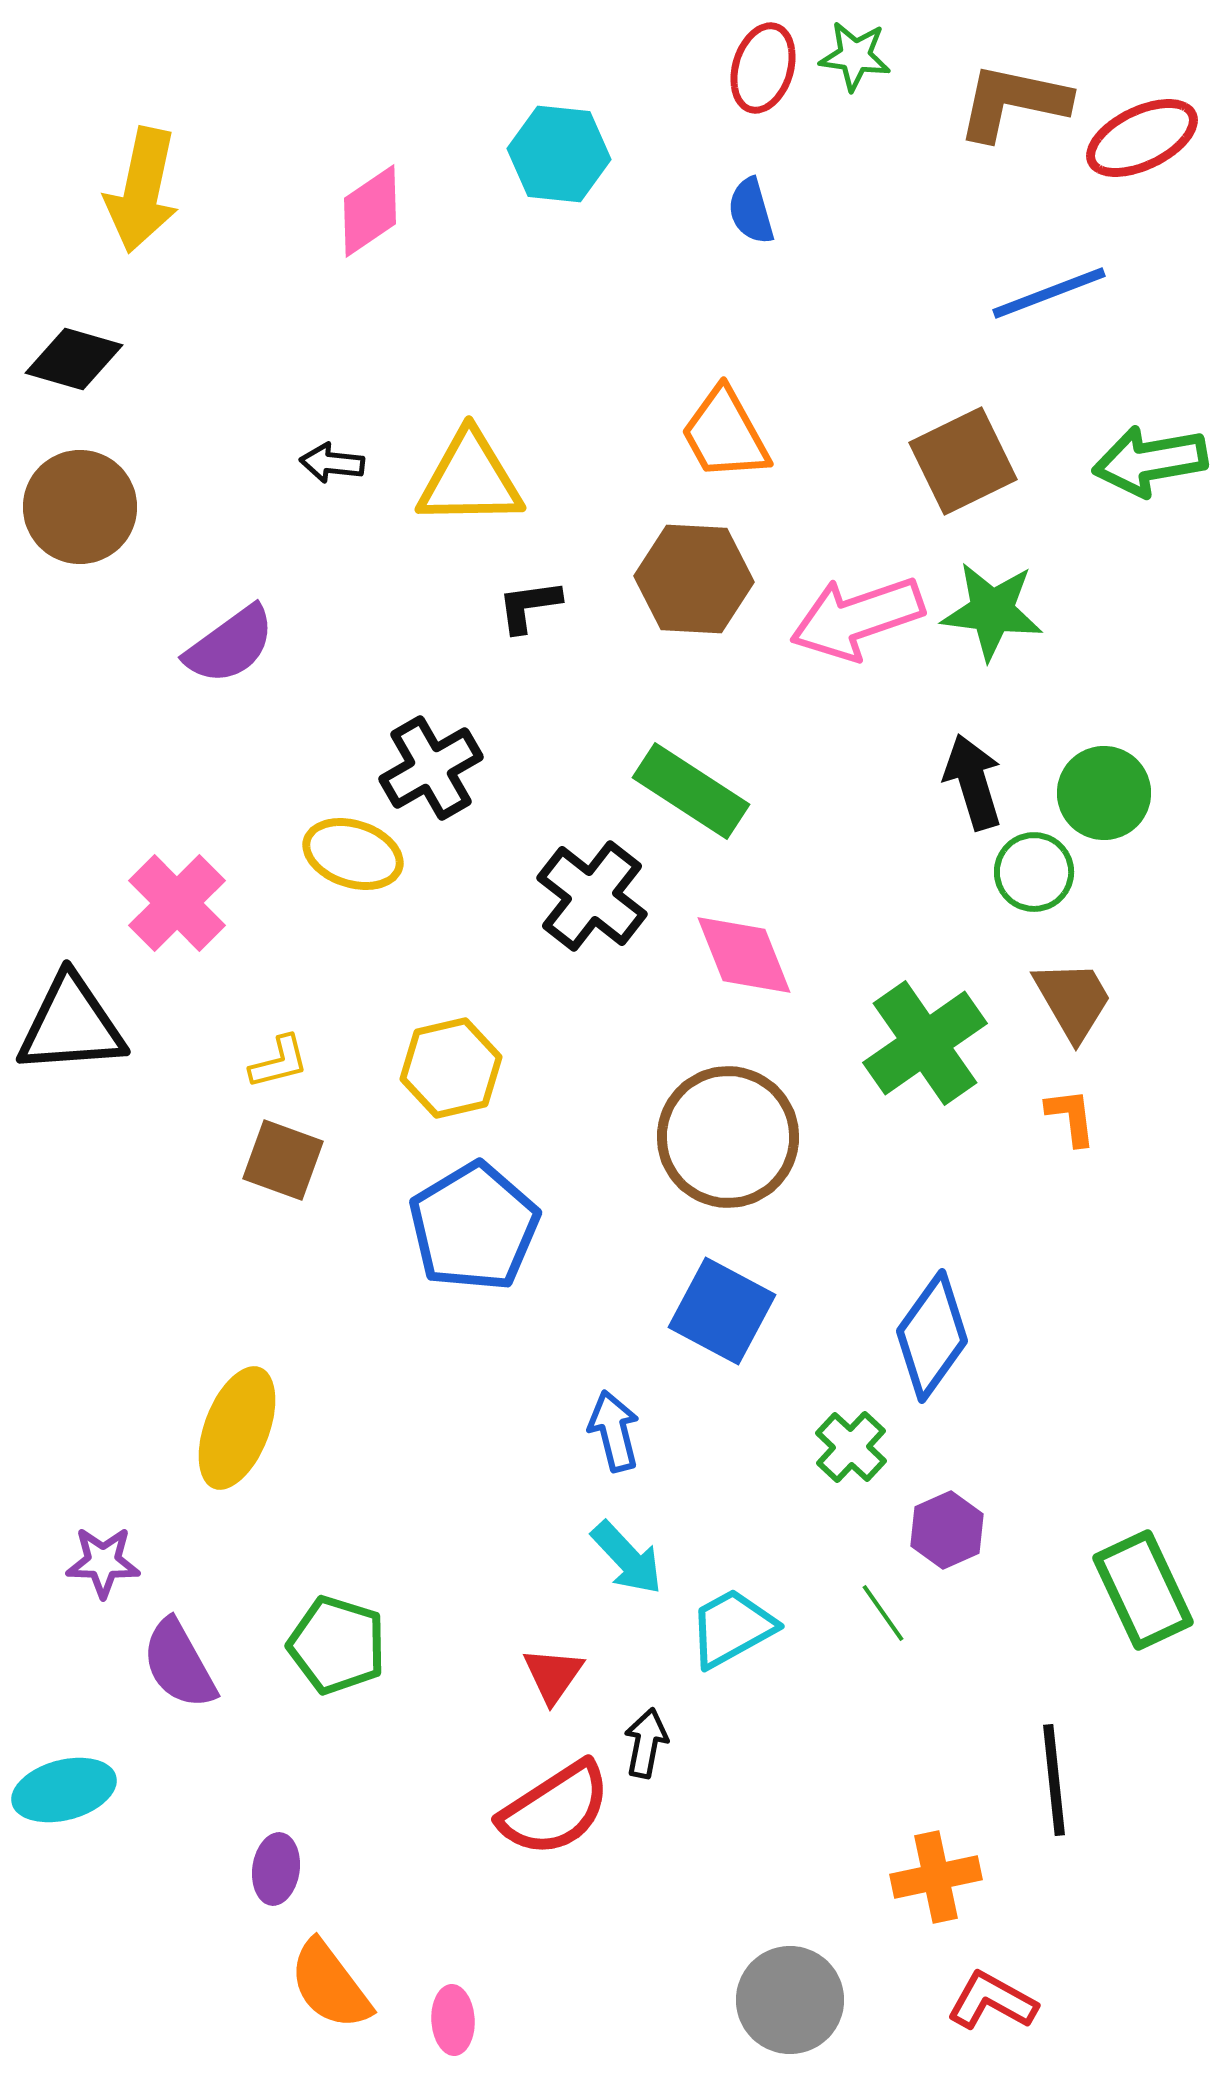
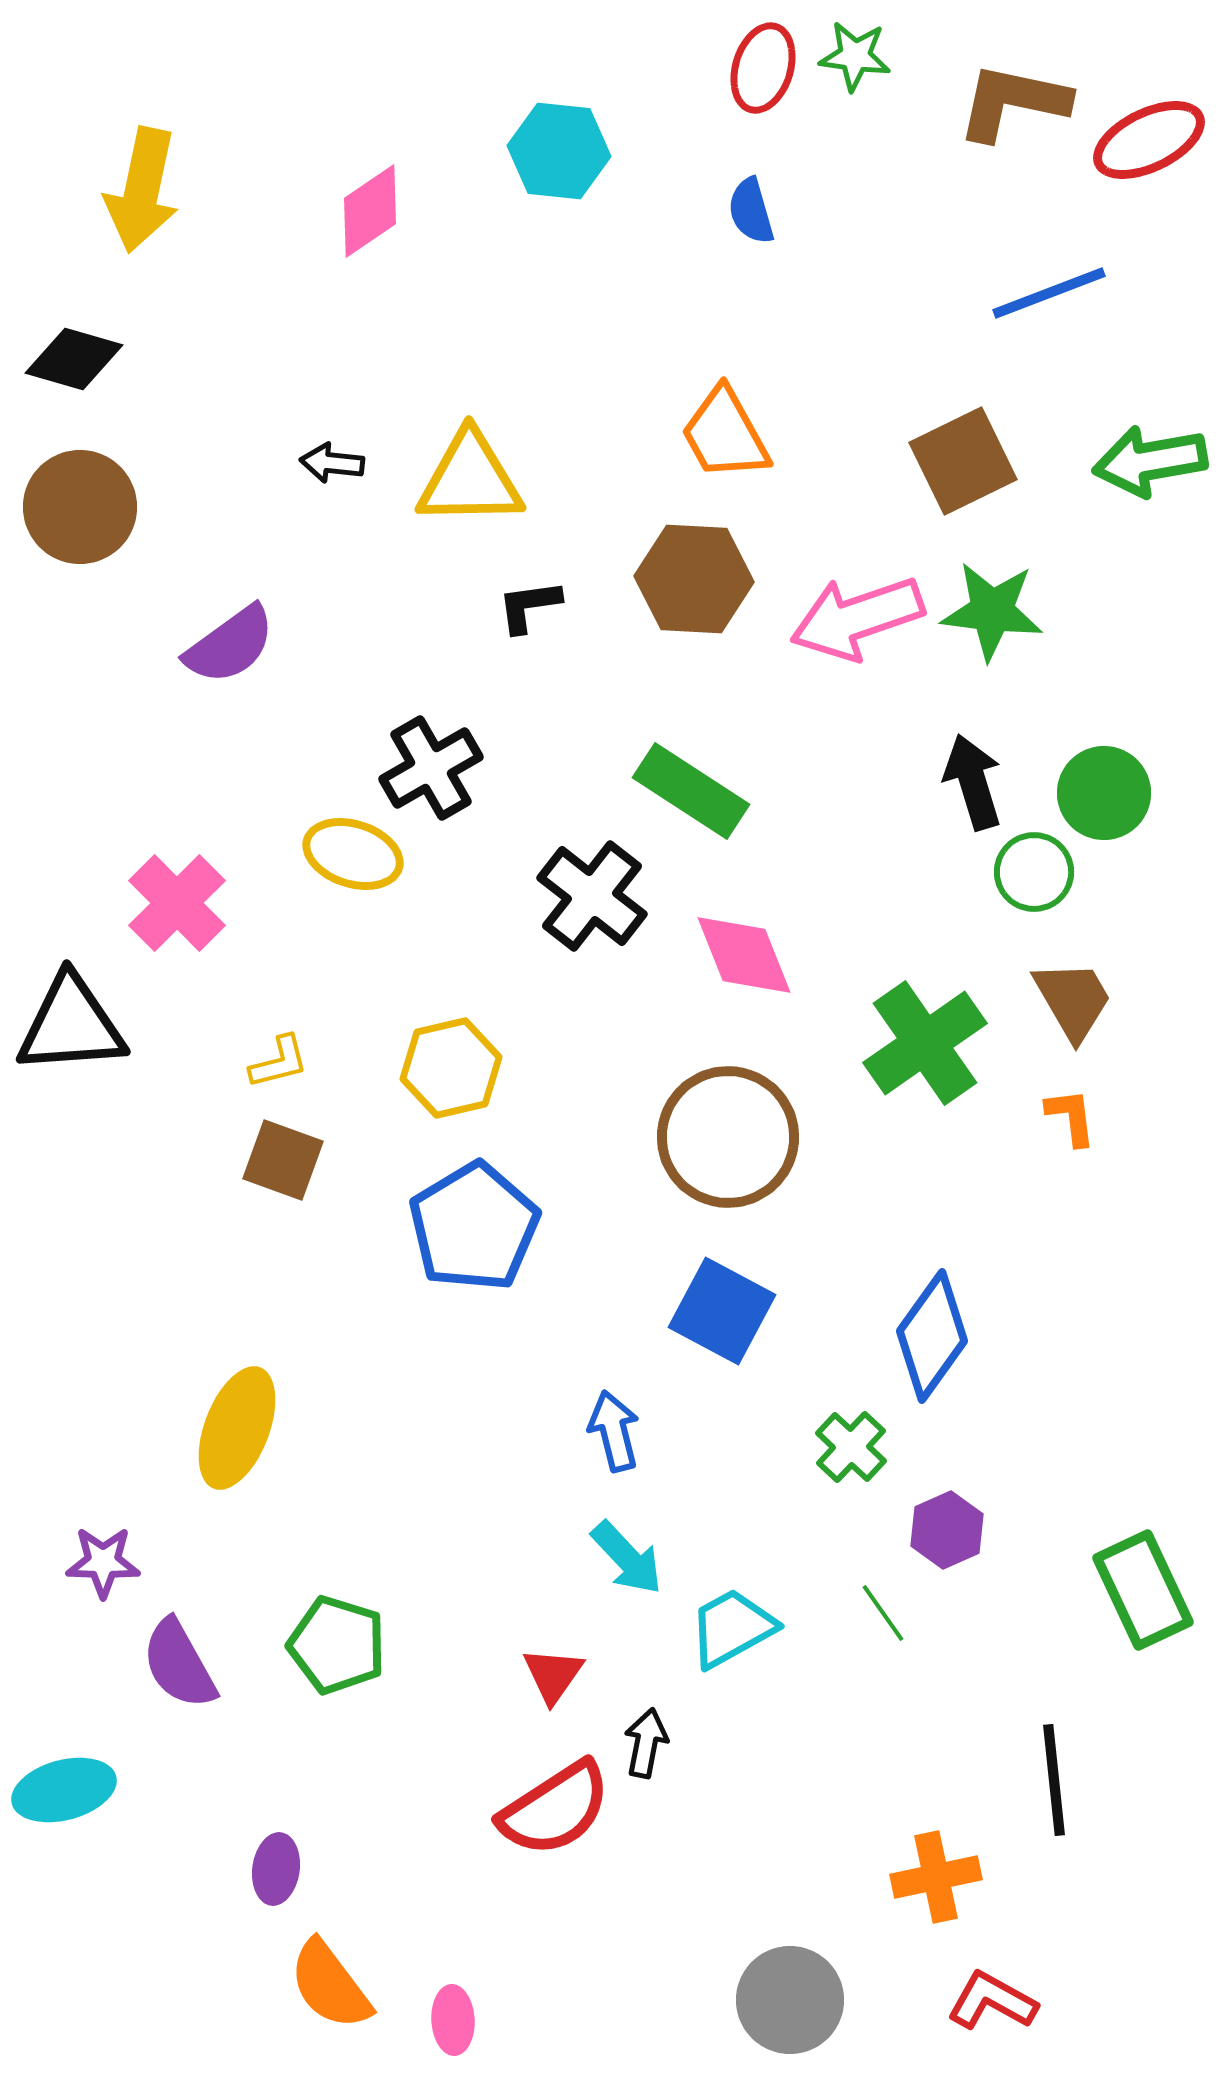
red ellipse at (1142, 138): moved 7 px right, 2 px down
cyan hexagon at (559, 154): moved 3 px up
